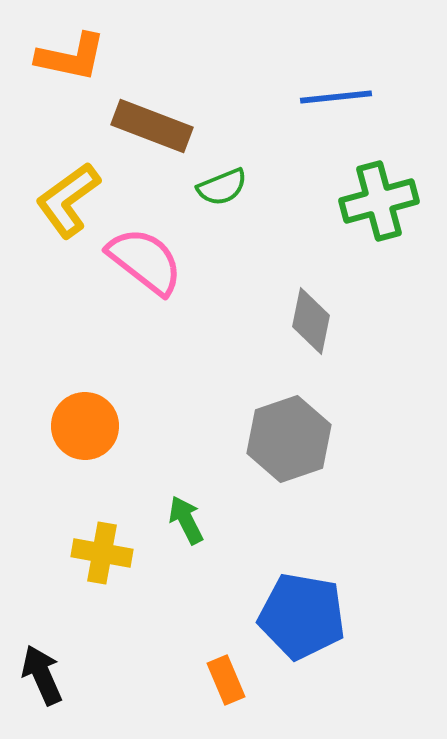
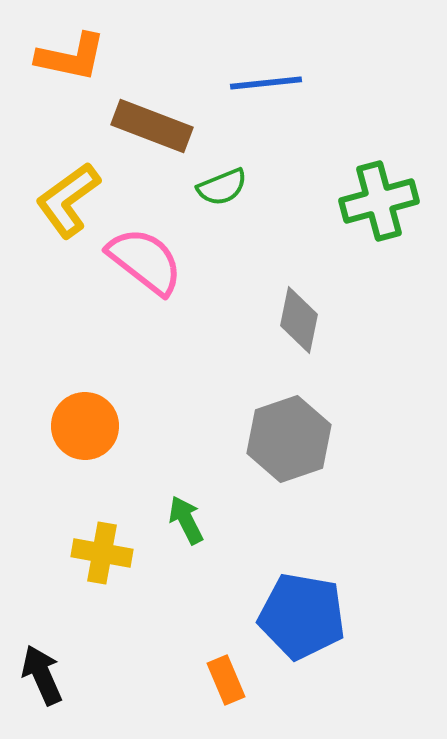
blue line: moved 70 px left, 14 px up
gray diamond: moved 12 px left, 1 px up
